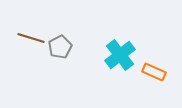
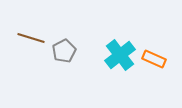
gray pentagon: moved 4 px right, 4 px down
orange rectangle: moved 13 px up
